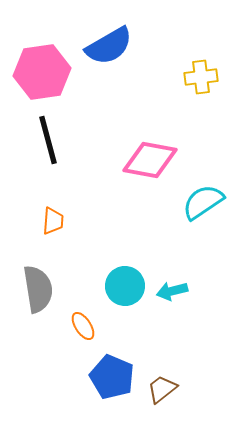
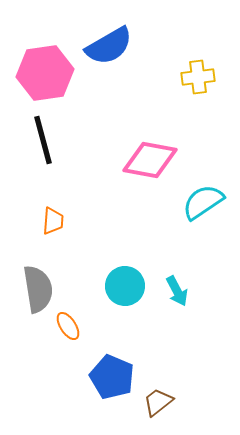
pink hexagon: moved 3 px right, 1 px down
yellow cross: moved 3 px left
black line: moved 5 px left
cyan arrow: moved 5 px right; rotated 104 degrees counterclockwise
orange ellipse: moved 15 px left
brown trapezoid: moved 4 px left, 13 px down
